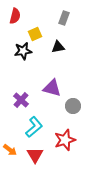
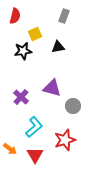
gray rectangle: moved 2 px up
purple cross: moved 3 px up
orange arrow: moved 1 px up
